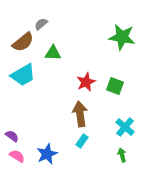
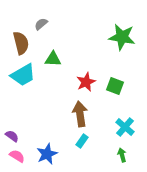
brown semicircle: moved 2 px left, 1 px down; rotated 65 degrees counterclockwise
green triangle: moved 6 px down
